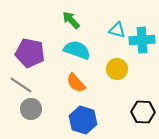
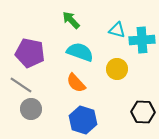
cyan semicircle: moved 3 px right, 2 px down
